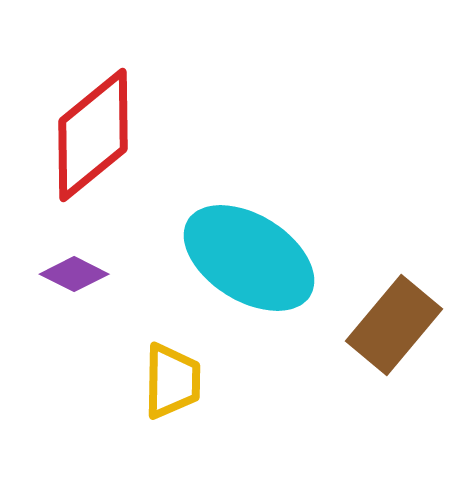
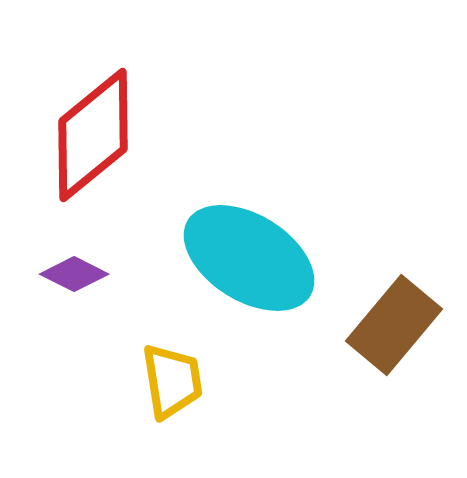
yellow trapezoid: rotated 10 degrees counterclockwise
